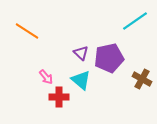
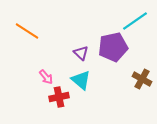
purple pentagon: moved 4 px right, 11 px up
red cross: rotated 12 degrees counterclockwise
